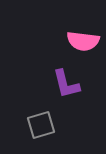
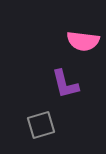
purple L-shape: moved 1 px left
